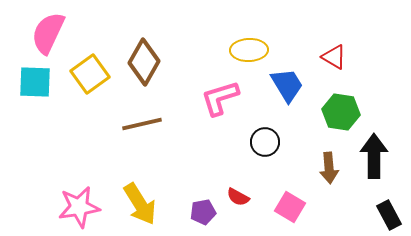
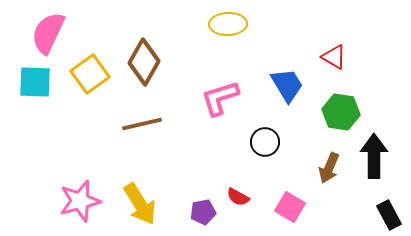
yellow ellipse: moved 21 px left, 26 px up
brown arrow: rotated 28 degrees clockwise
pink star: moved 1 px right, 6 px up; rotated 6 degrees counterclockwise
